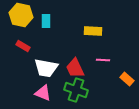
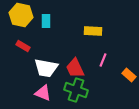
pink line: rotated 72 degrees counterclockwise
orange rectangle: moved 2 px right, 4 px up
